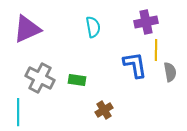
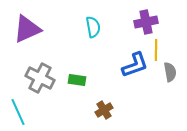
blue L-shape: rotated 80 degrees clockwise
cyan line: rotated 24 degrees counterclockwise
